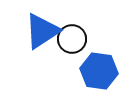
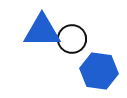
blue triangle: rotated 33 degrees clockwise
